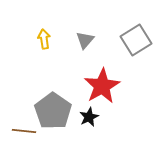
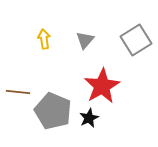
gray pentagon: rotated 12 degrees counterclockwise
black star: moved 1 px down
brown line: moved 6 px left, 39 px up
